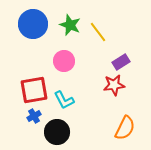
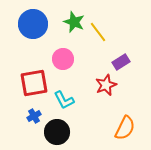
green star: moved 4 px right, 3 px up
pink circle: moved 1 px left, 2 px up
red star: moved 8 px left; rotated 15 degrees counterclockwise
red square: moved 7 px up
